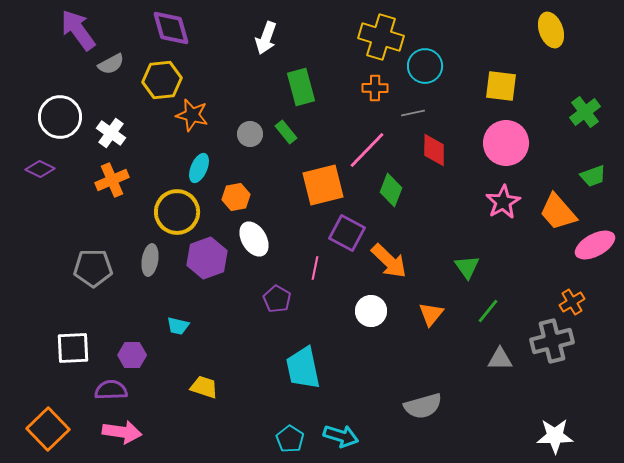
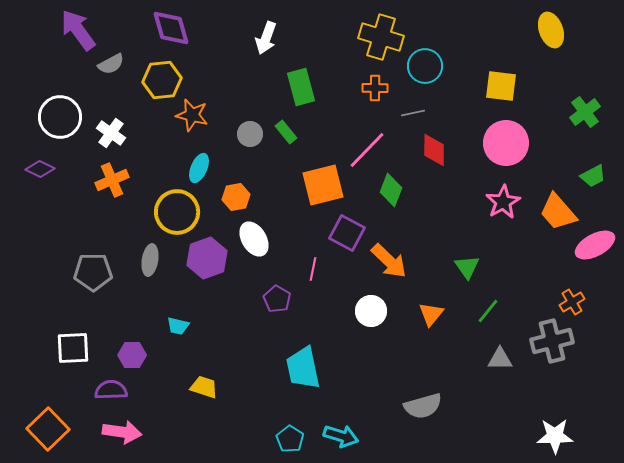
green trapezoid at (593, 176): rotated 8 degrees counterclockwise
gray pentagon at (93, 268): moved 4 px down
pink line at (315, 268): moved 2 px left, 1 px down
